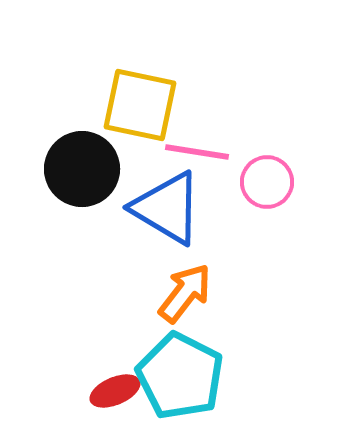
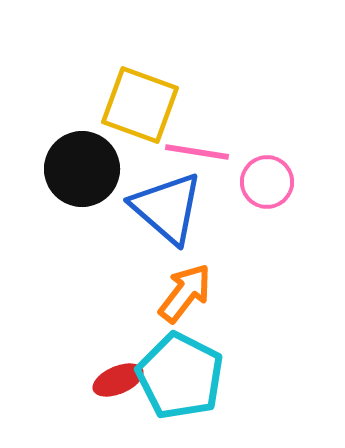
yellow square: rotated 8 degrees clockwise
blue triangle: rotated 10 degrees clockwise
red ellipse: moved 3 px right, 11 px up
